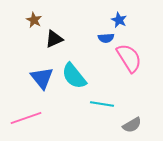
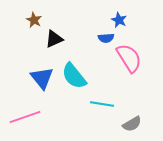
pink line: moved 1 px left, 1 px up
gray semicircle: moved 1 px up
